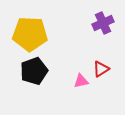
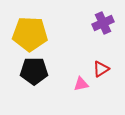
black pentagon: rotated 20 degrees clockwise
pink triangle: moved 3 px down
